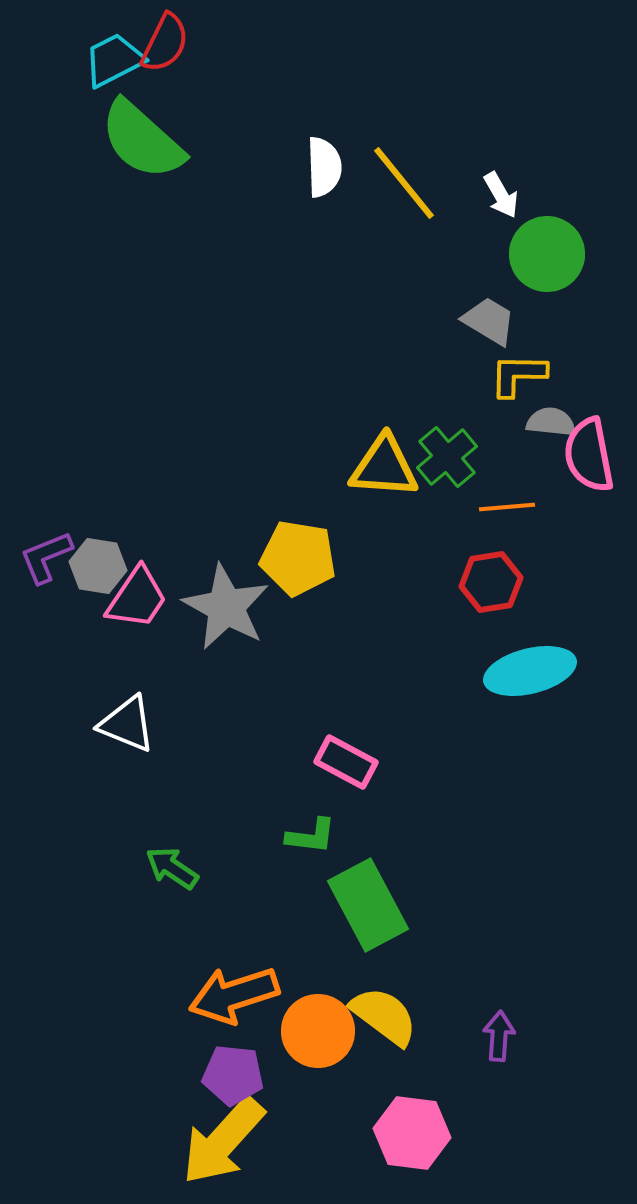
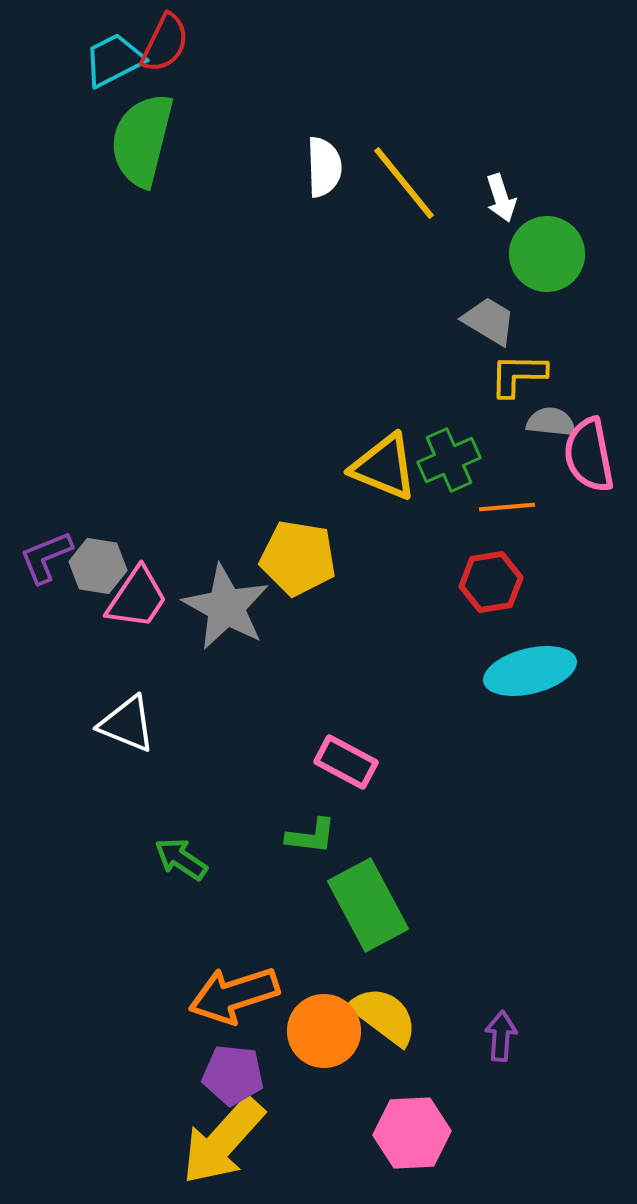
green semicircle: rotated 62 degrees clockwise
white arrow: moved 3 px down; rotated 12 degrees clockwise
green cross: moved 2 px right, 3 px down; rotated 16 degrees clockwise
yellow triangle: rotated 18 degrees clockwise
green arrow: moved 9 px right, 9 px up
orange circle: moved 6 px right
purple arrow: moved 2 px right
pink hexagon: rotated 10 degrees counterclockwise
